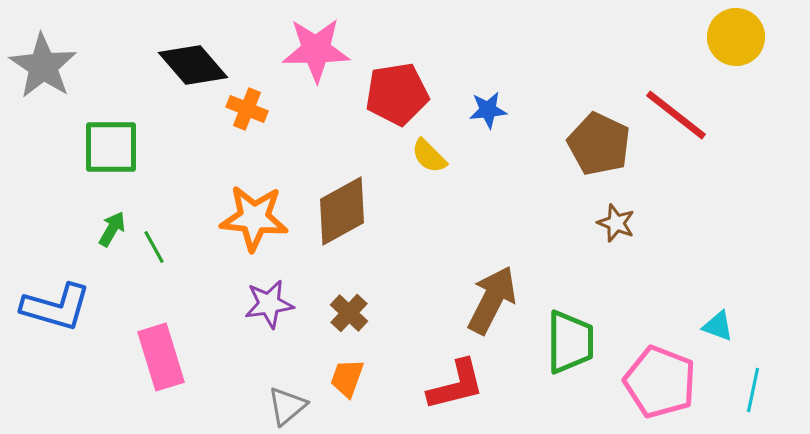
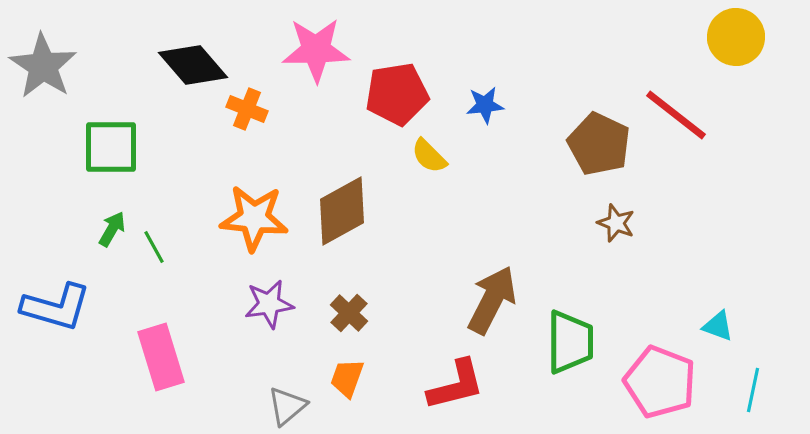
blue star: moved 3 px left, 5 px up
